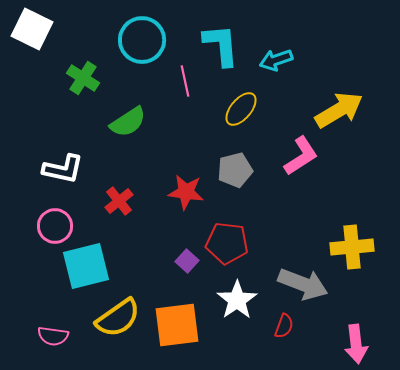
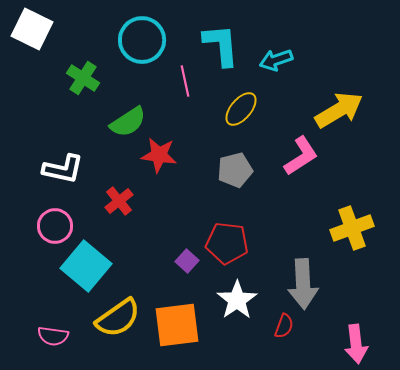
red star: moved 27 px left, 37 px up
yellow cross: moved 19 px up; rotated 15 degrees counterclockwise
cyan square: rotated 36 degrees counterclockwise
gray arrow: rotated 66 degrees clockwise
